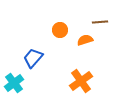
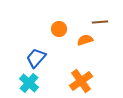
orange circle: moved 1 px left, 1 px up
blue trapezoid: moved 3 px right
cyan cross: moved 15 px right; rotated 12 degrees counterclockwise
